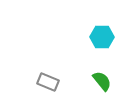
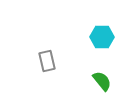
gray rectangle: moved 1 px left, 21 px up; rotated 55 degrees clockwise
